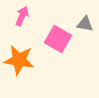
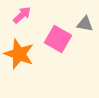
pink arrow: moved 1 px up; rotated 24 degrees clockwise
orange star: moved 6 px up; rotated 12 degrees clockwise
